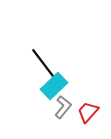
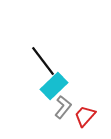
black line: moved 2 px up
red trapezoid: moved 3 px left, 4 px down
